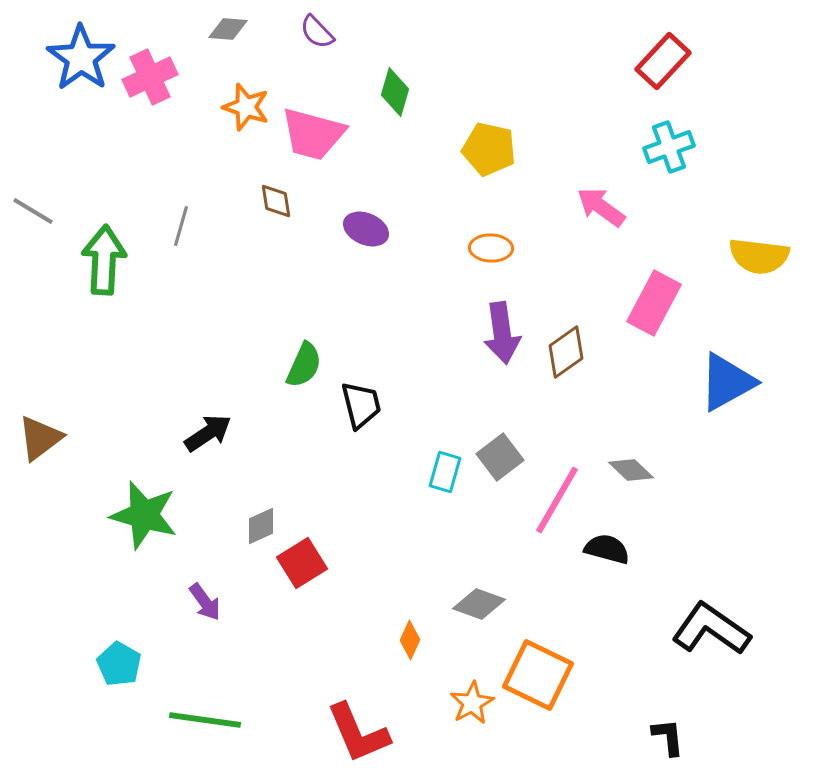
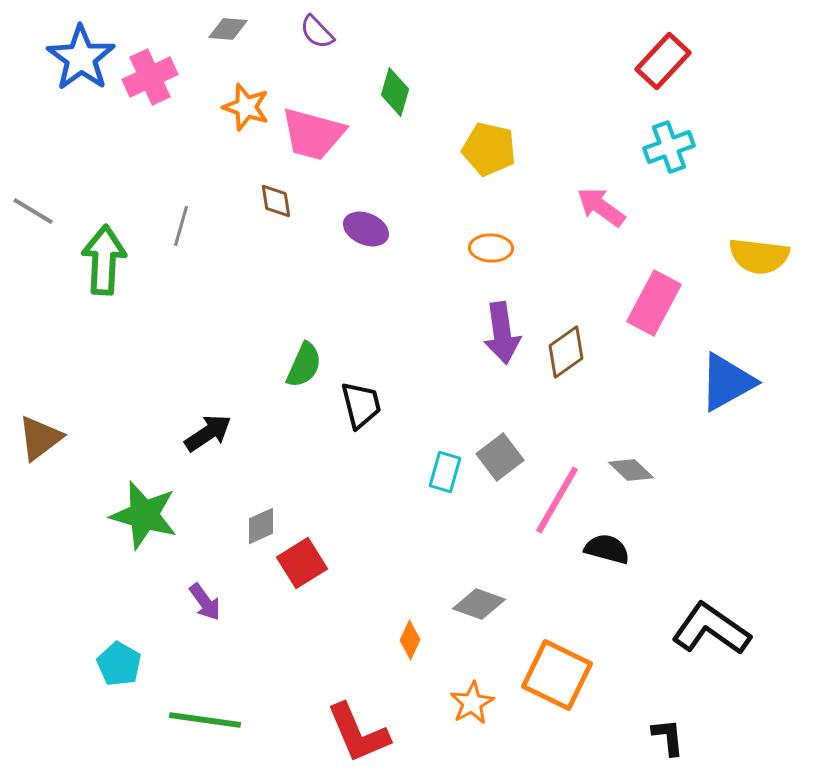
orange square at (538, 675): moved 19 px right
